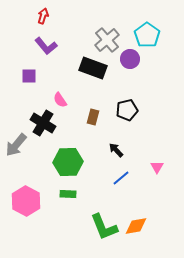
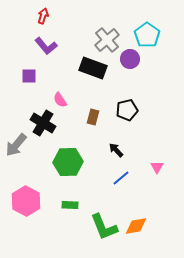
green rectangle: moved 2 px right, 11 px down
